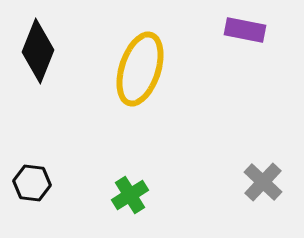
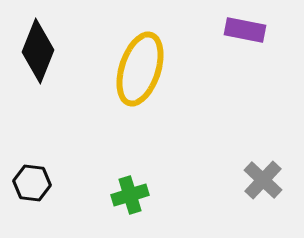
gray cross: moved 2 px up
green cross: rotated 15 degrees clockwise
